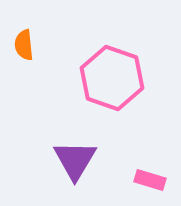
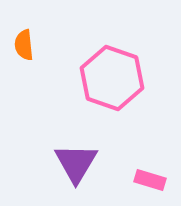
purple triangle: moved 1 px right, 3 px down
